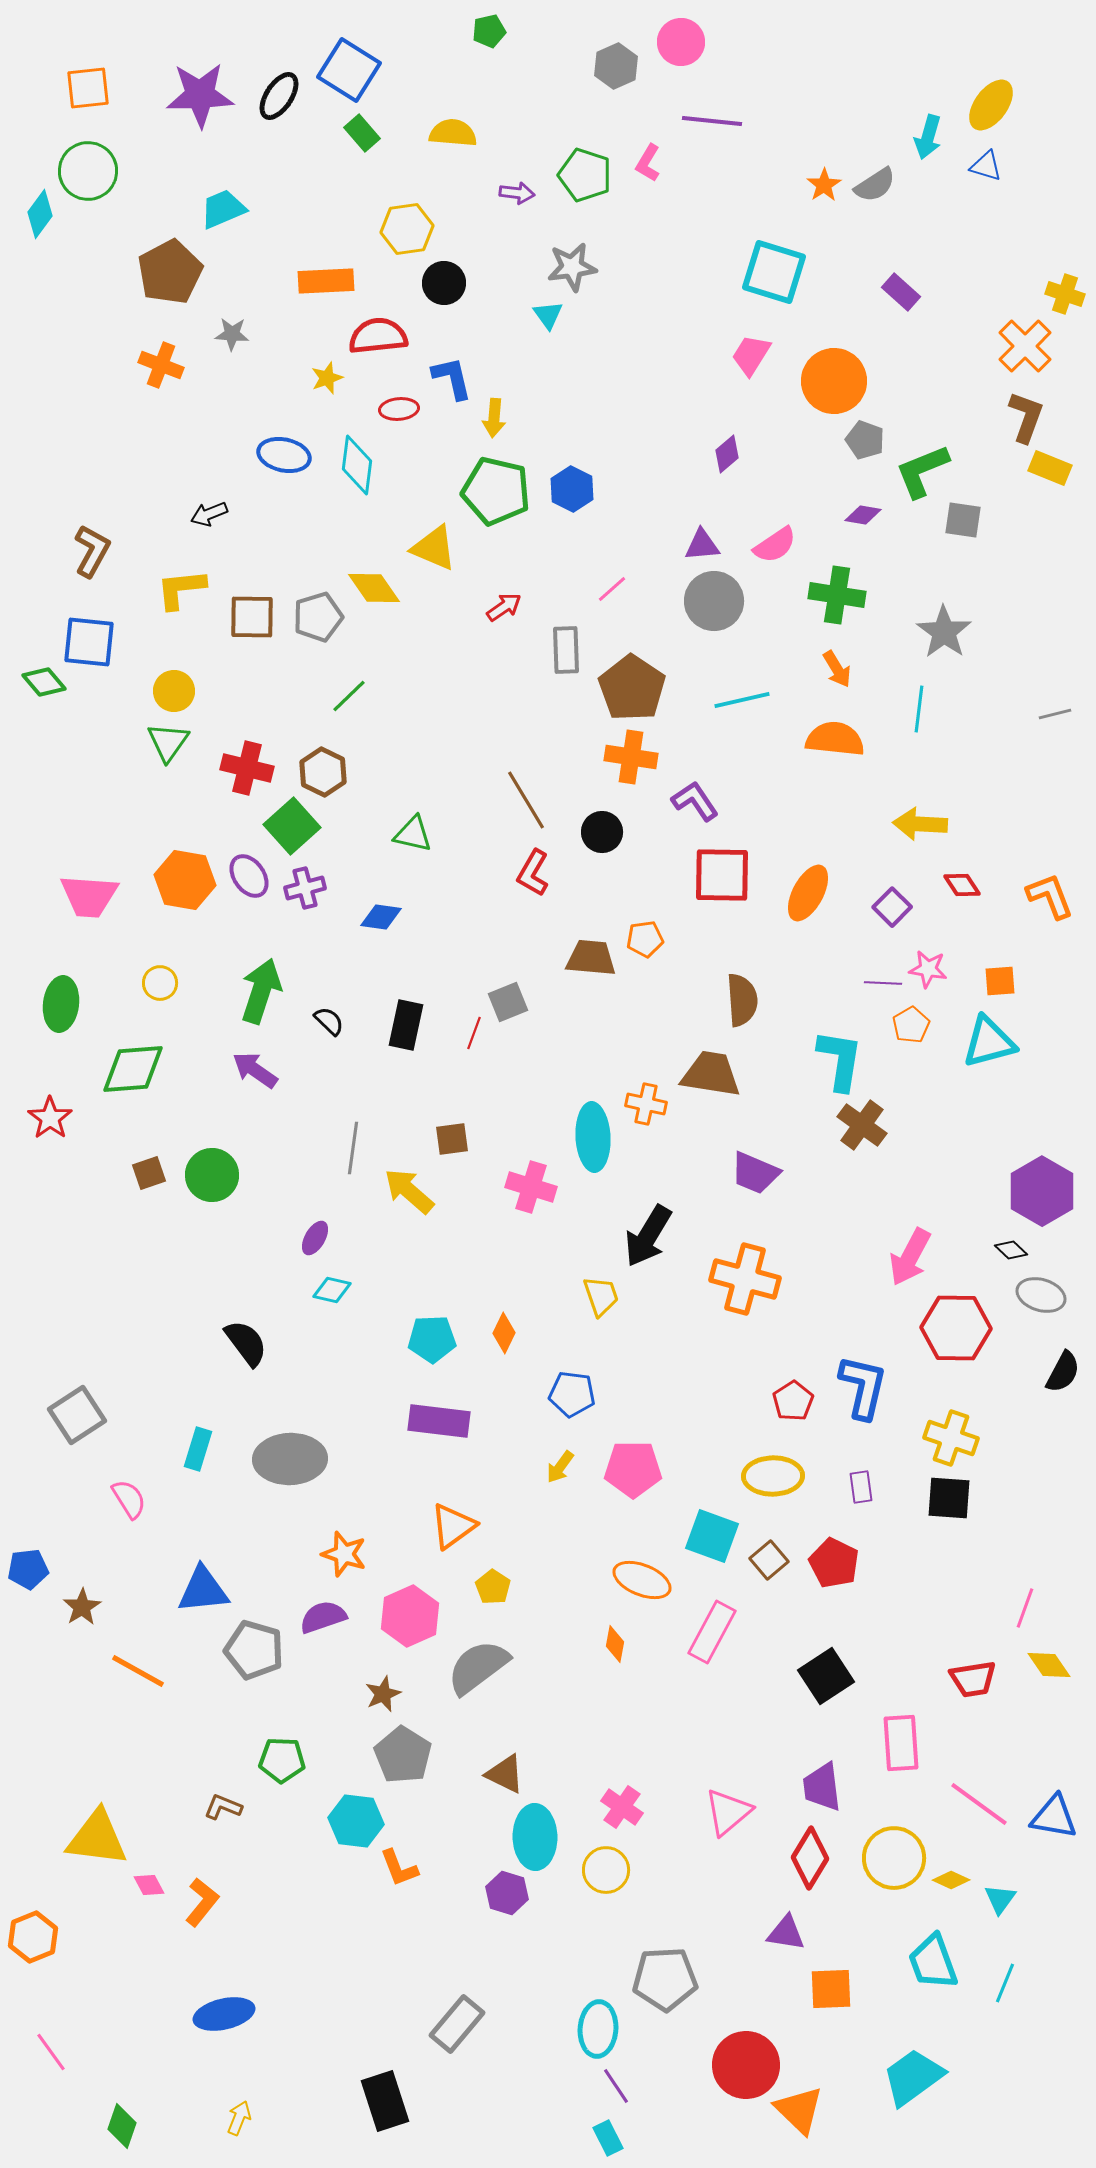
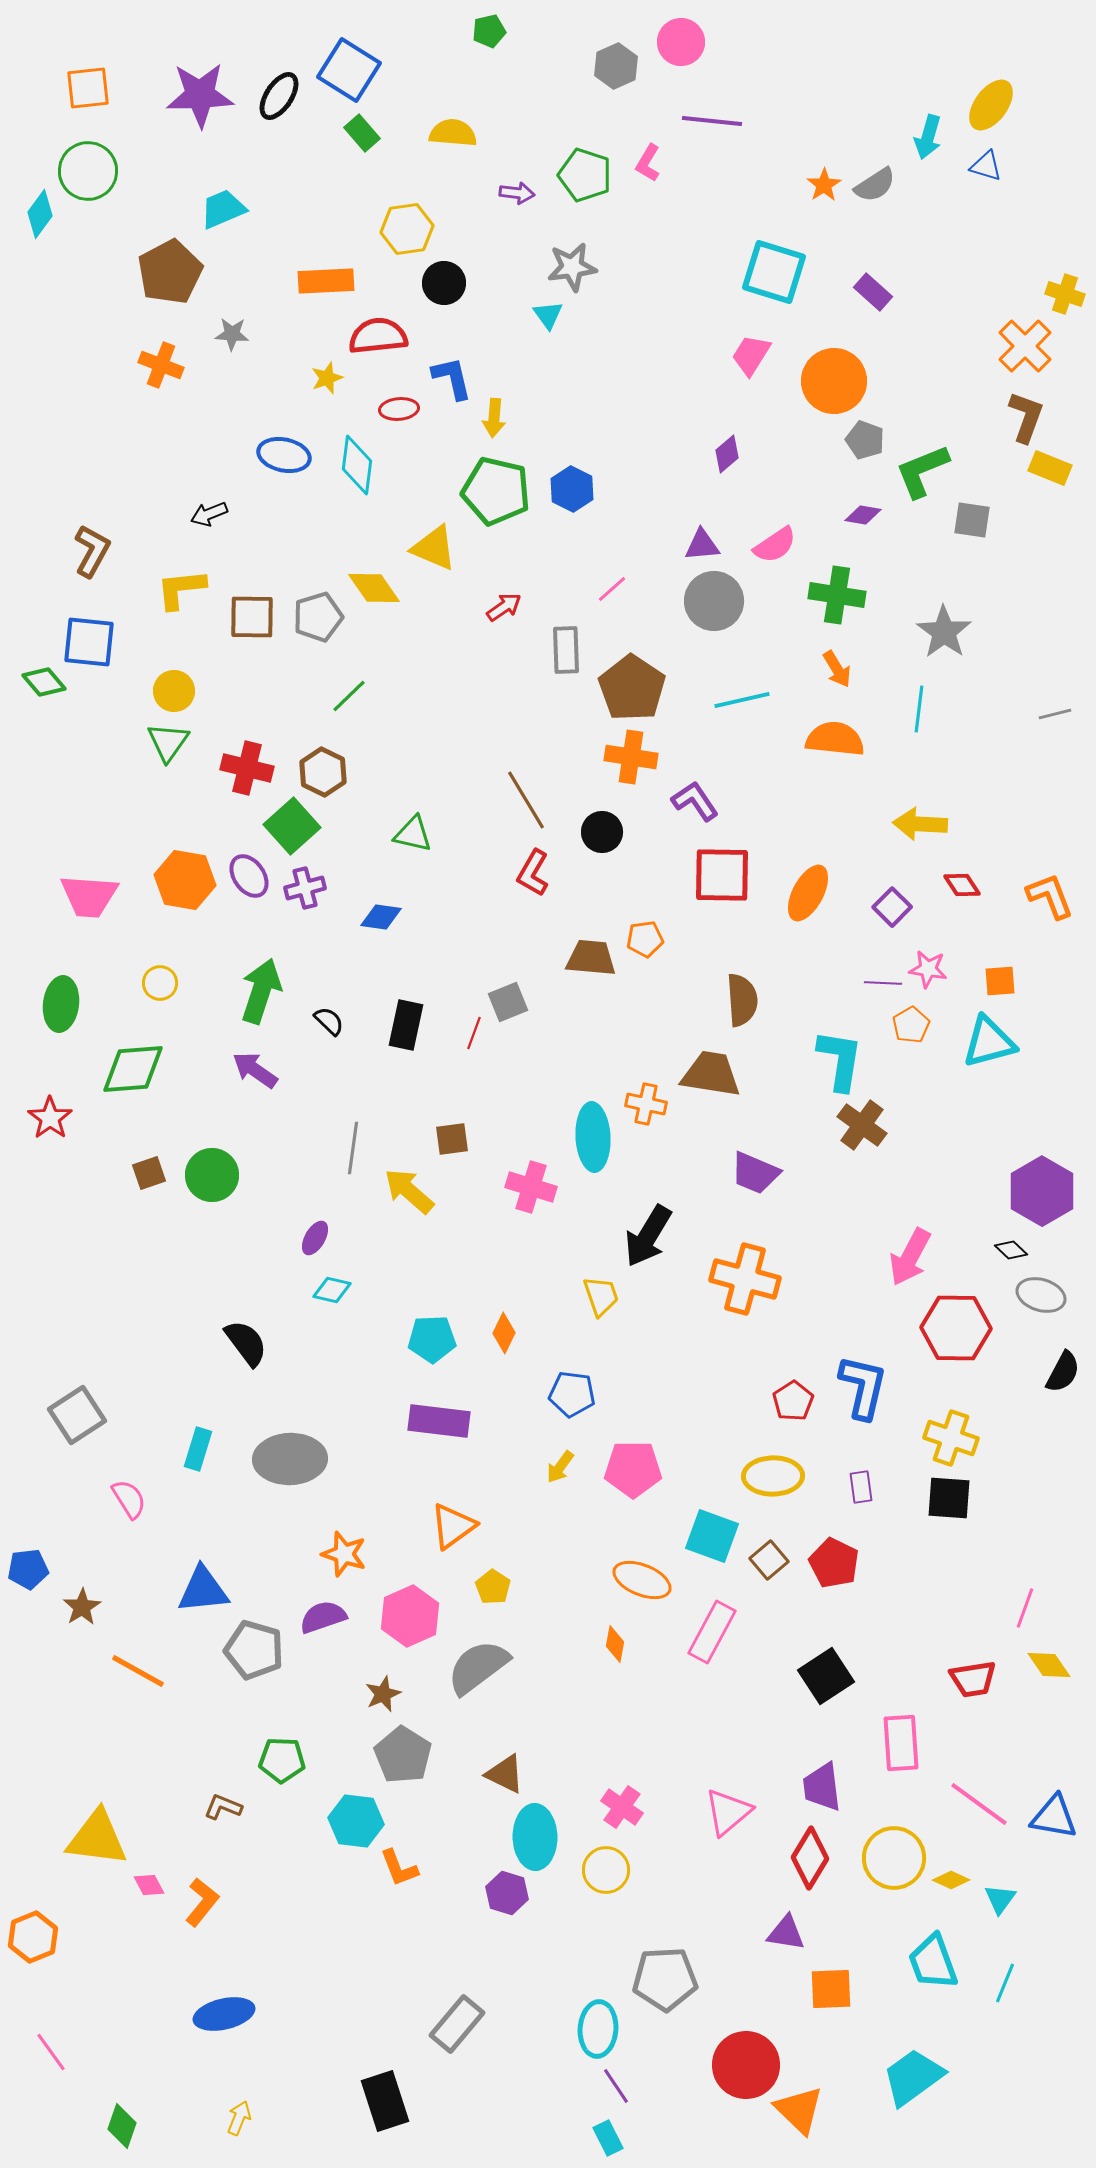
purple rectangle at (901, 292): moved 28 px left
gray square at (963, 520): moved 9 px right
